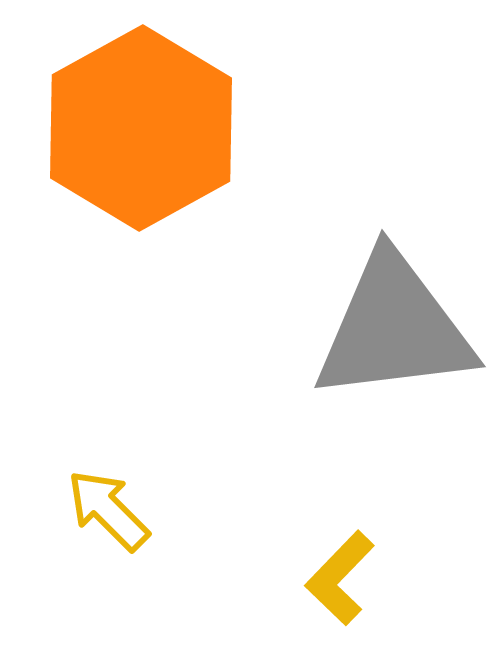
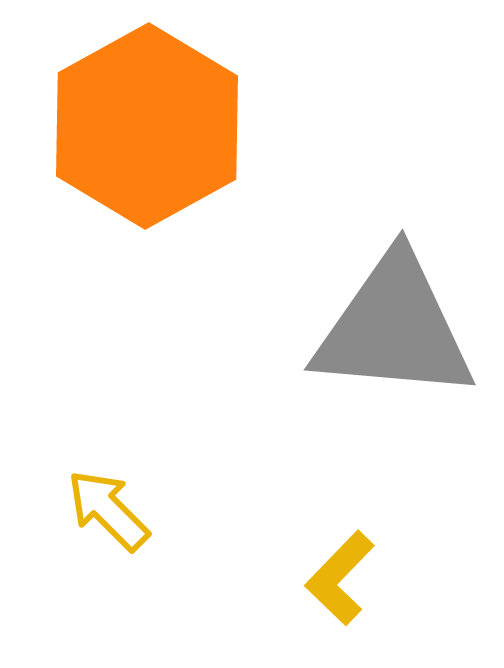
orange hexagon: moved 6 px right, 2 px up
gray triangle: rotated 12 degrees clockwise
